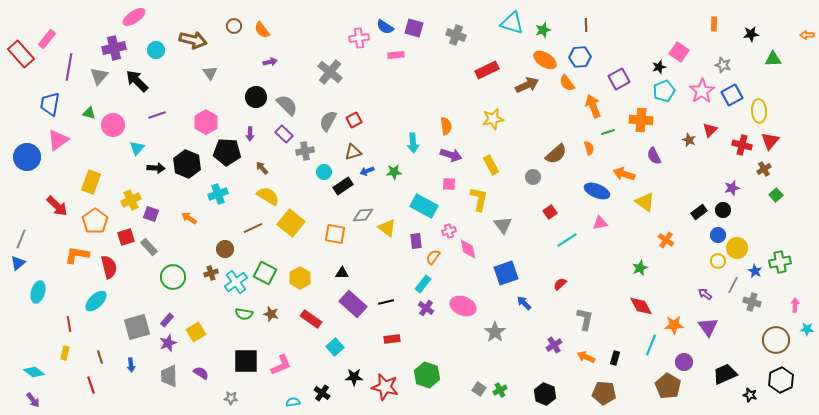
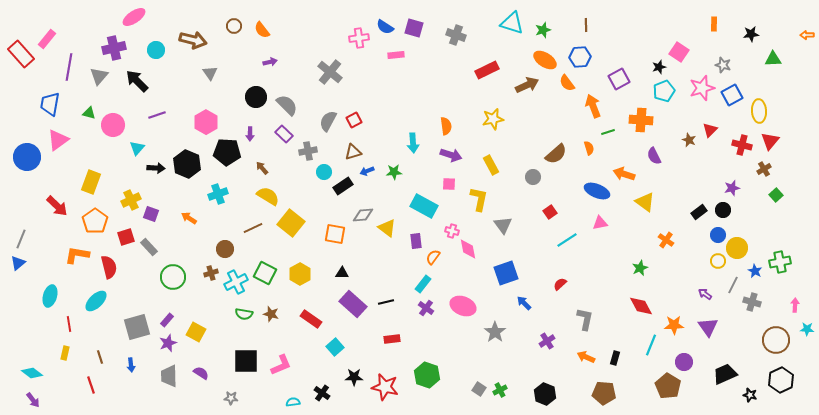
pink star at (702, 91): moved 3 px up; rotated 15 degrees clockwise
gray cross at (305, 151): moved 3 px right
pink cross at (449, 231): moved 3 px right; rotated 32 degrees clockwise
yellow hexagon at (300, 278): moved 4 px up
cyan cross at (236, 282): rotated 10 degrees clockwise
cyan ellipse at (38, 292): moved 12 px right, 4 px down
yellow square at (196, 332): rotated 30 degrees counterclockwise
purple cross at (554, 345): moved 7 px left, 4 px up
cyan diamond at (34, 372): moved 2 px left, 1 px down
